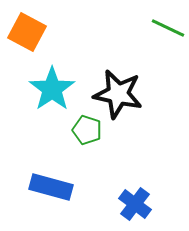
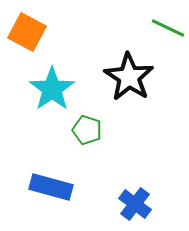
black star: moved 11 px right, 17 px up; rotated 21 degrees clockwise
